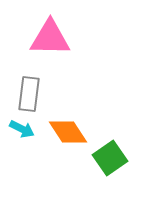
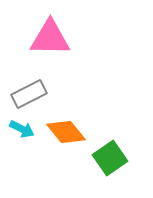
gray rectangle: rotated 56 degrees clockwise
orange diamond: moved 2 px left; rotated 6 degrees counterclockwise
